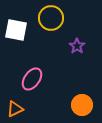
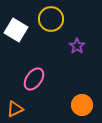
yellow circle: moved 1 px down
white square: rotated 20 degrees clockwise
pink ellipse: moved 2 px right
